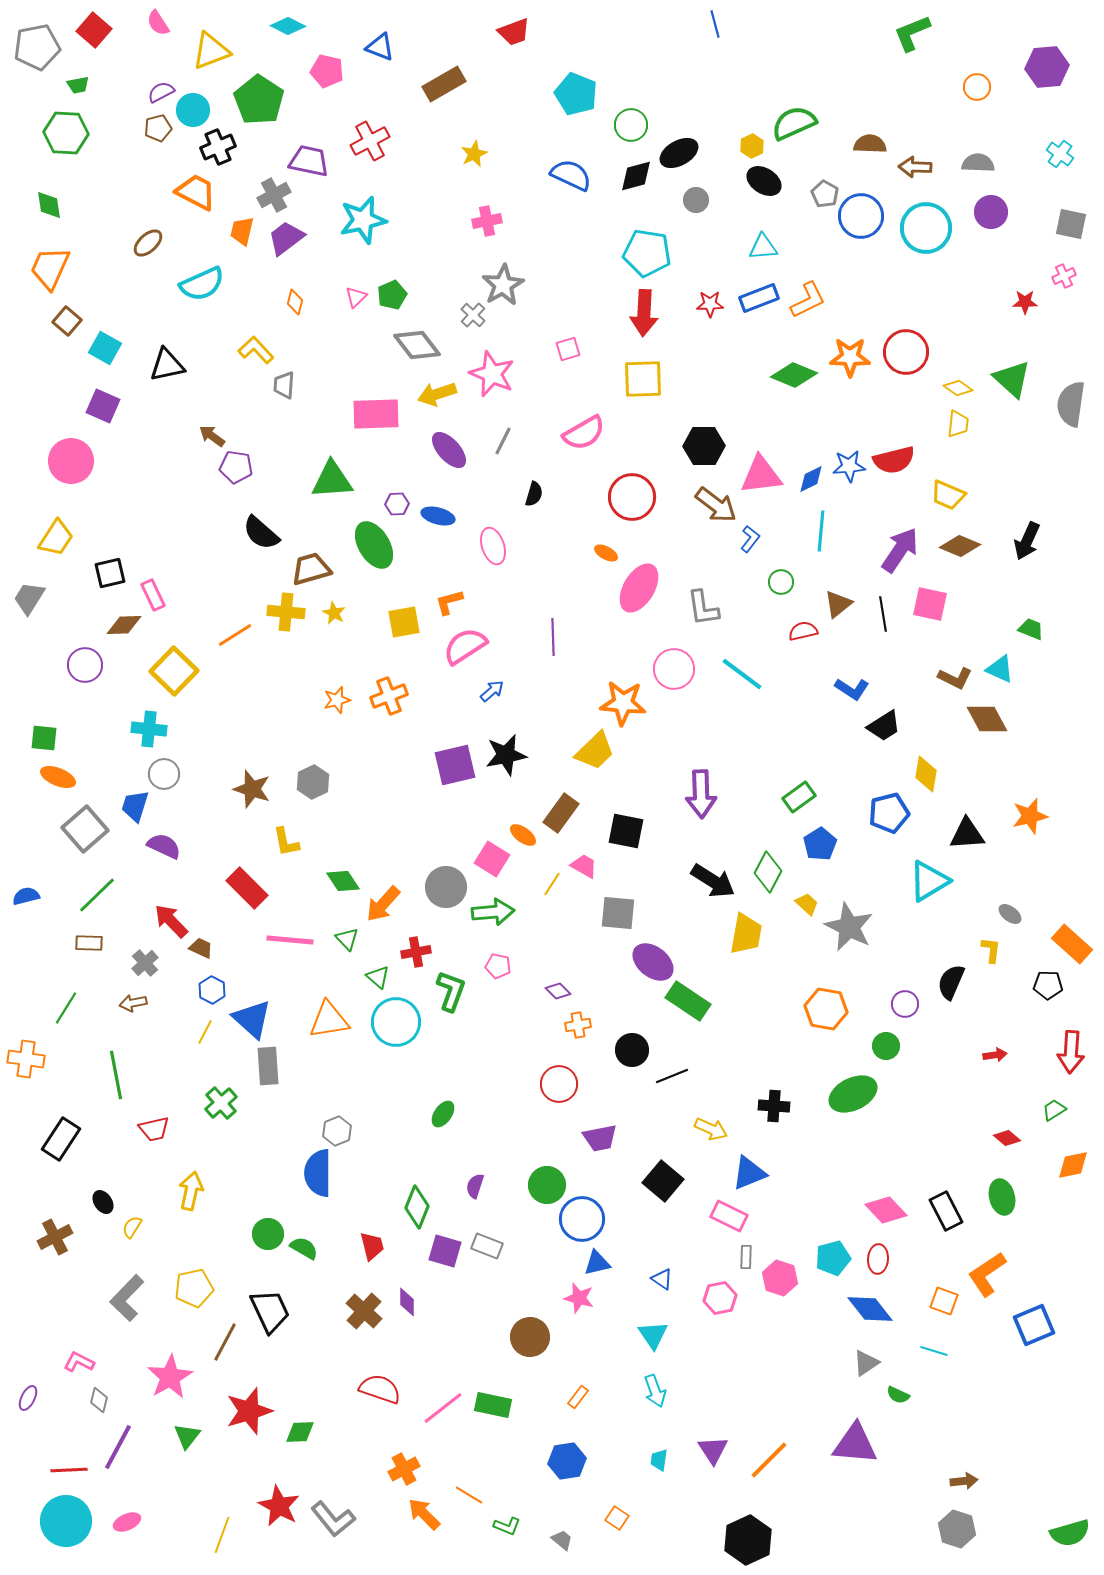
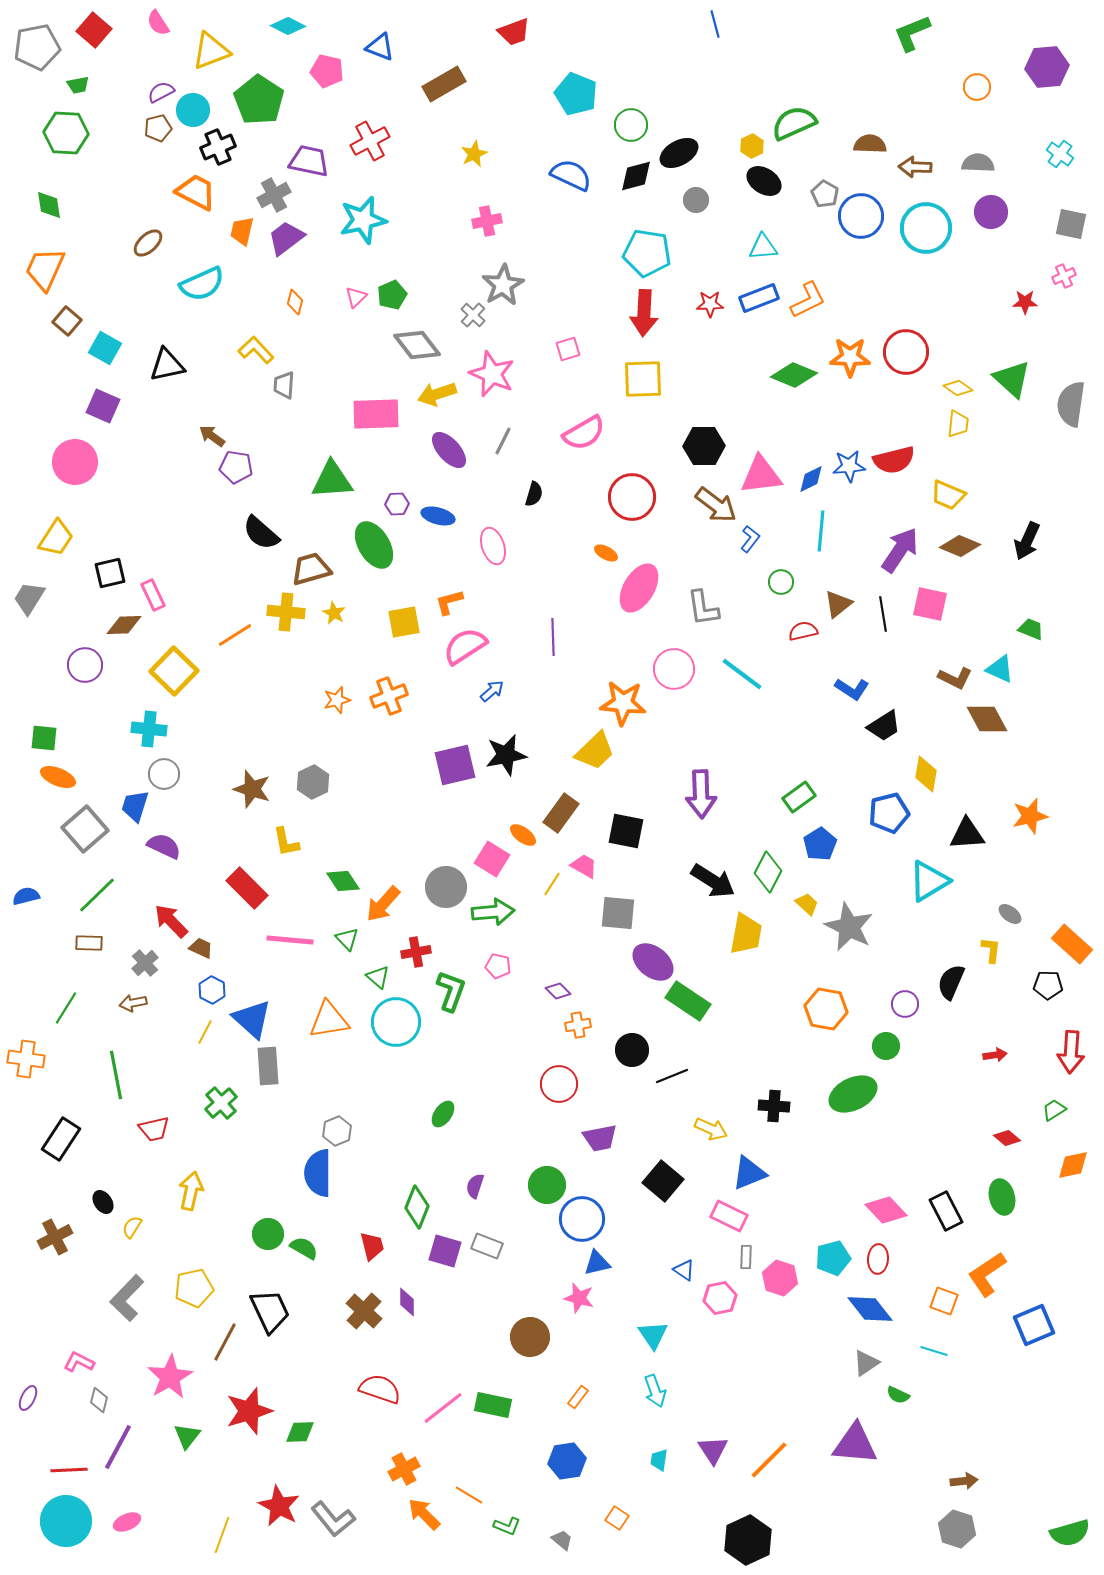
orange trapezoid at (50, 268): moved 5 px left, 1 px down
pink circle at (71, 461): moved 4 px right, 1 px down
blue triangle at (662, 1279): moved 22 px right, 9 px up
